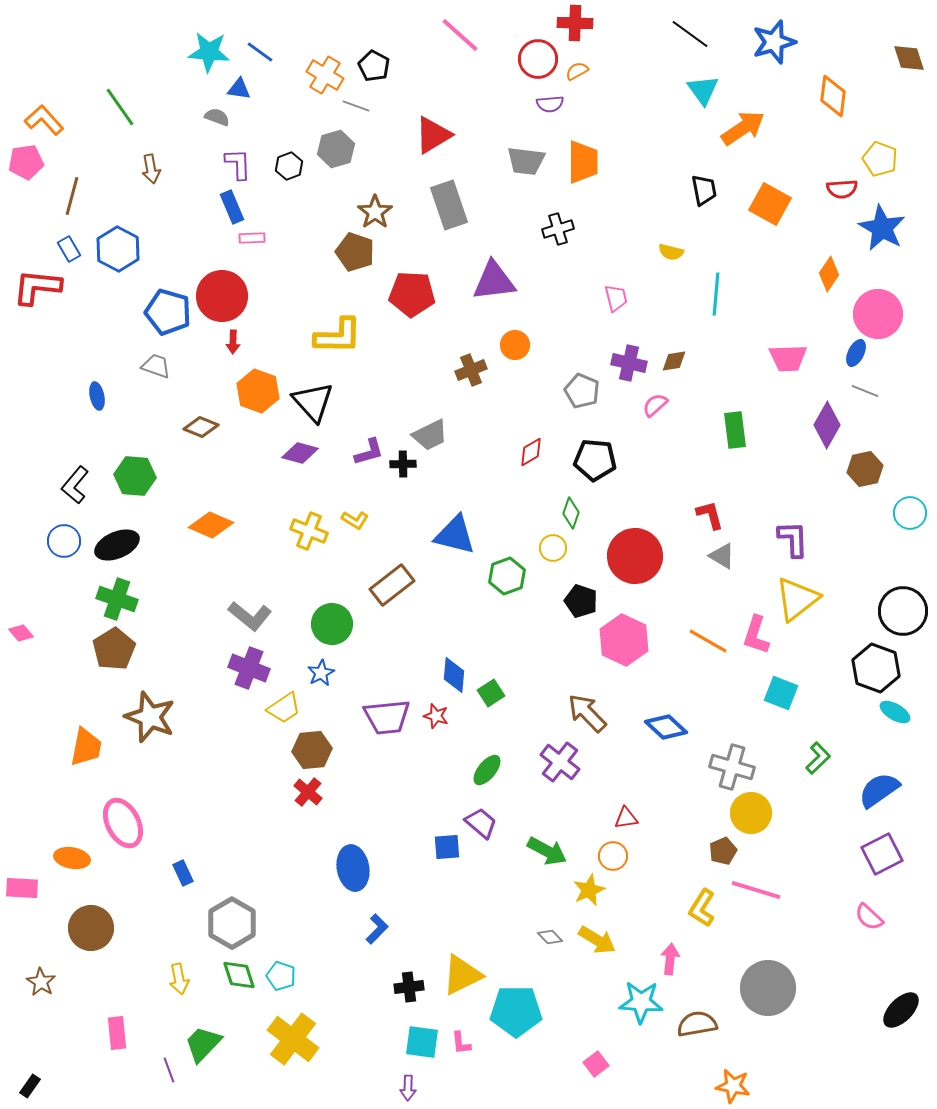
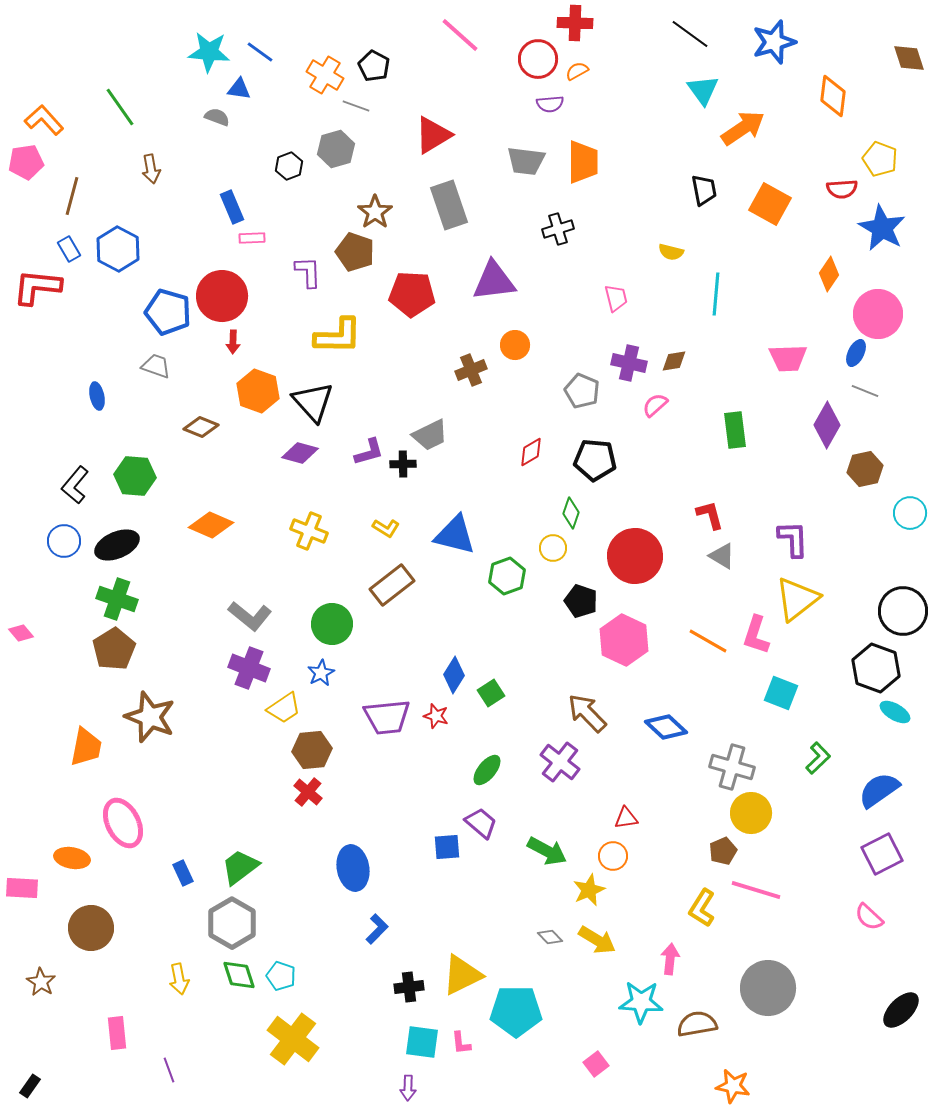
purple L-shape at (238, 164): moved 70 px right, 108 px down
yellow L-shape at (355, 520): moved 31 px right, 8 px down
blue diamond at (454, 675): rotated 27 degrees clockwise
green trapezoid at (203, 1044): moved 37 px right, 177 px up; rotated 9 degrees clockwise
